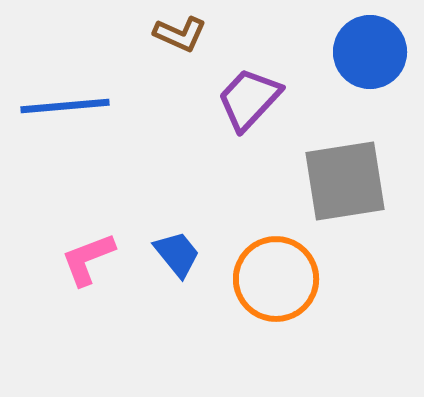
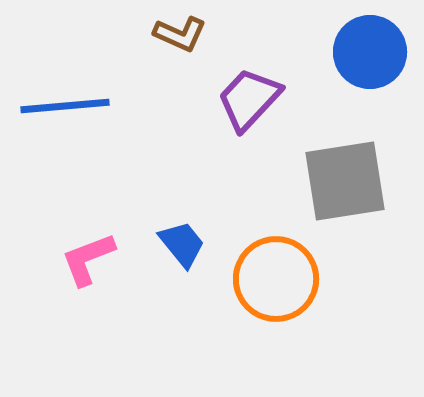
blue trapezoid: moved 5 px right, 10 px up
